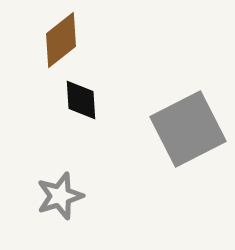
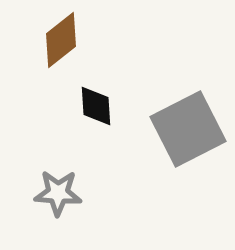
black diamond: moved 15 px right, 6 px down
gray star: moved 2 px left, 3 px up; rotated 21 degrees clockwise
